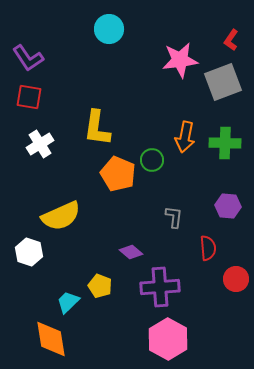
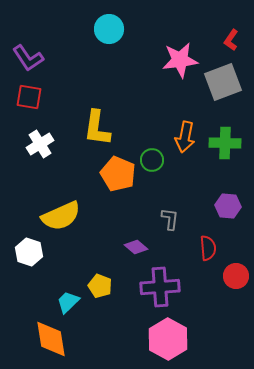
gray L-shape: moved 4 px left, 2 px down
purple diamond: moved 5 px right, 5 px up
red circle: moved 3 px up
